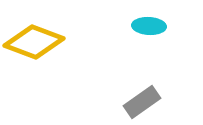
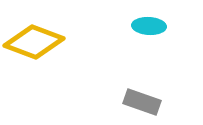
gray rectangle: rotated 54 degrees clockwise
